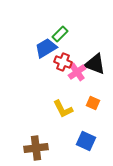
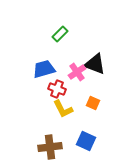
blue trapezoid: moved 2 px left, 21 px down; rotated 15 degrees clockwise
red cross: moved 6 px left, 27 px down
brown cross: moved 14 px right, 1 px up
